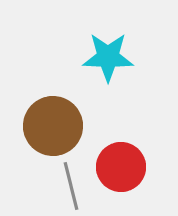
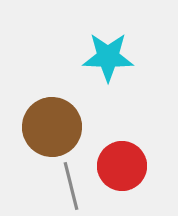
brown circle: moved 1 px left, 1 px down
red circle: moved 1 px right, 1 px up
